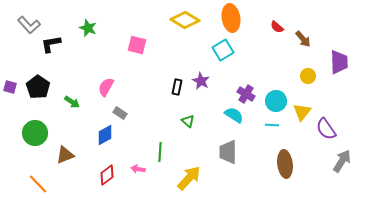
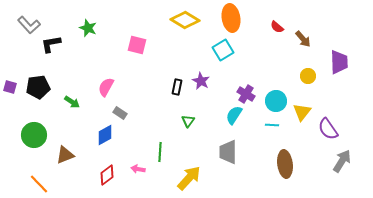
black pentagon: rotated 30 degrees clockwise
cyan semicircle: rotated 90 degrees counterclockwise
green triangle: rotated 24 degrees clockwise
purple semicircle: moved 2 px right
green circle: moved 1 px left, 2 px down
orange line: moved 1 px right
